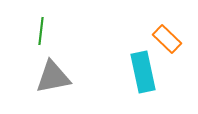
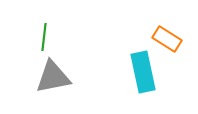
green line: moved 3 px right, 6 px down
orange rectangle: rotated 12 degrees counterclockwise
